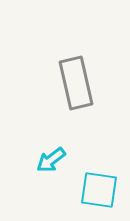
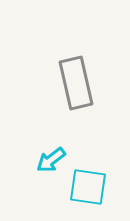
cyan square: moved 11 px left, 3 px up
